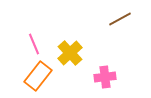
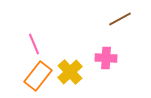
yellow cross: moved 19 px down
pink cross: moved 1 px right, 19 px up; rotated 10 degrees clockwise
